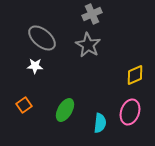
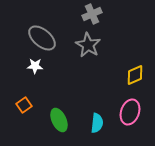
green ellipse: moved 6 px left, 10 px down; rotated 55 degrees counterclockwise
cyan semicircle: moved 3 px left
